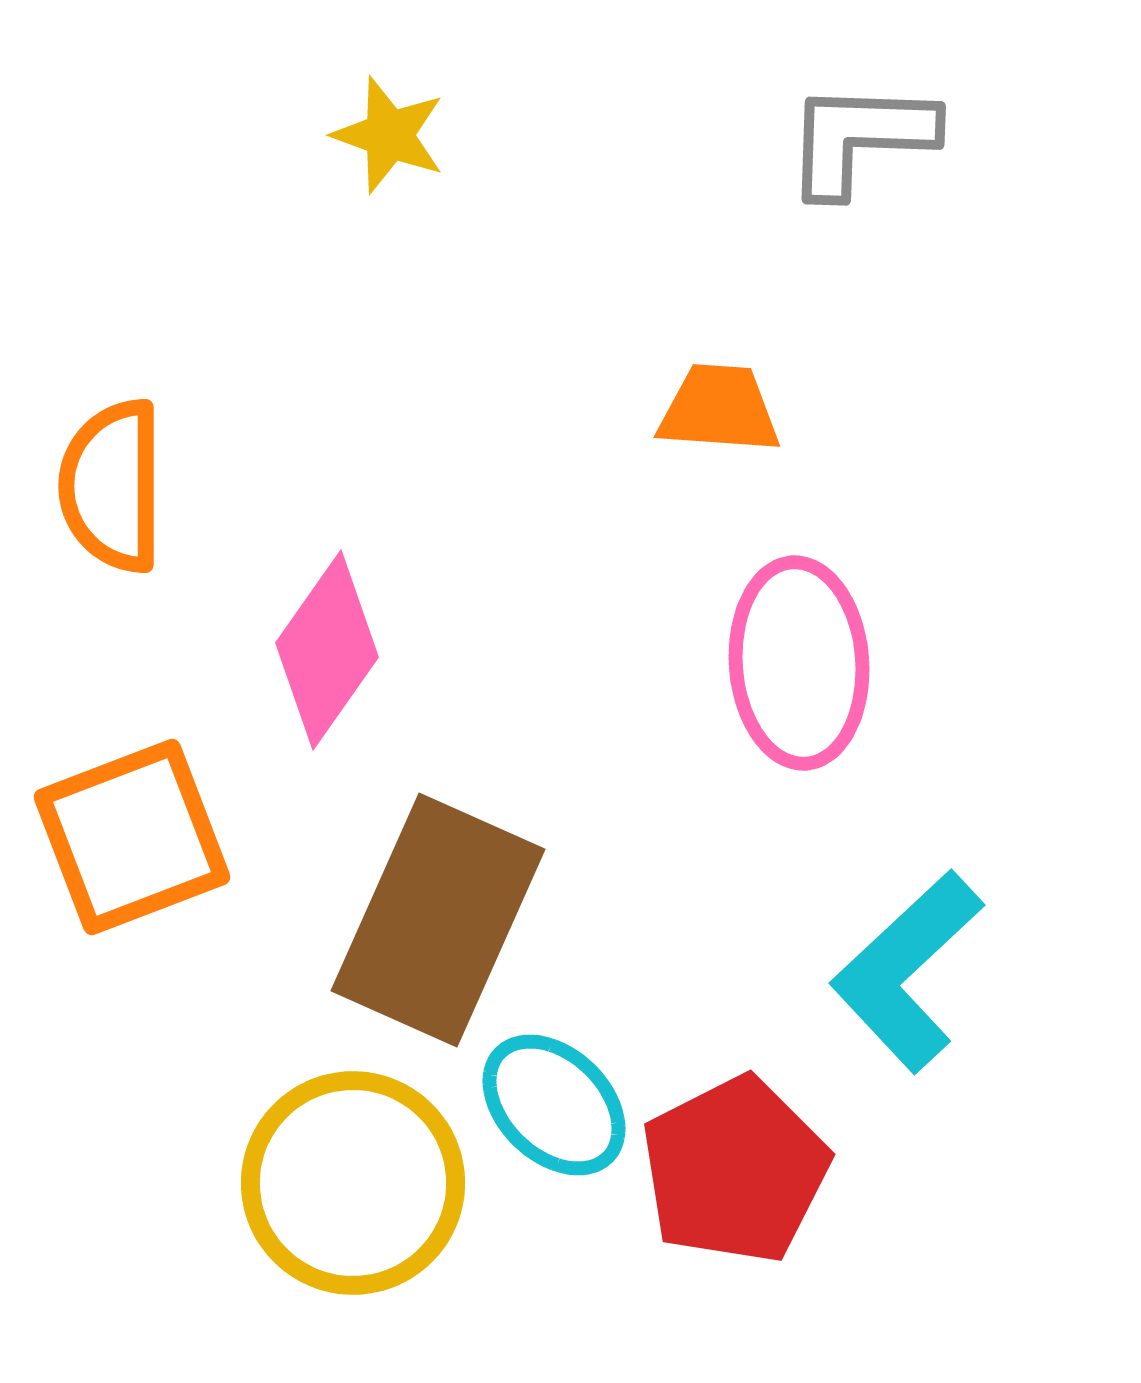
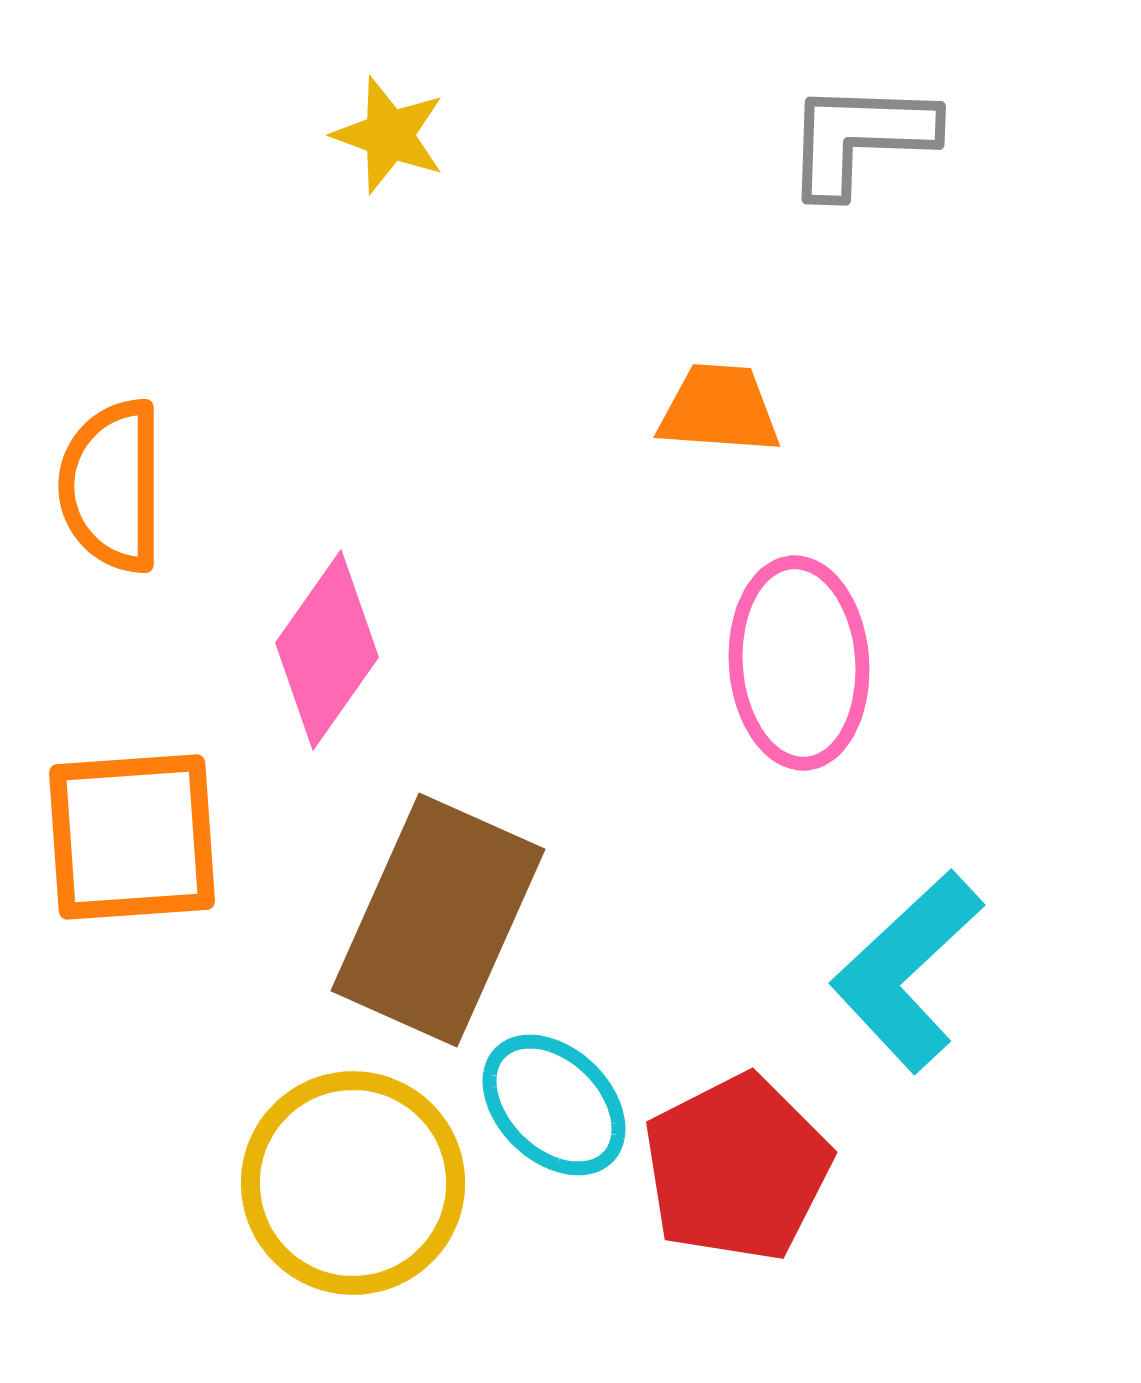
orange square: rotated 17 degrees clockwise
red pentagon: moved 2 px right, 2 px up
